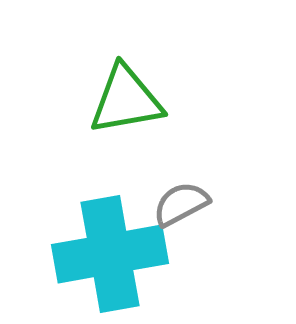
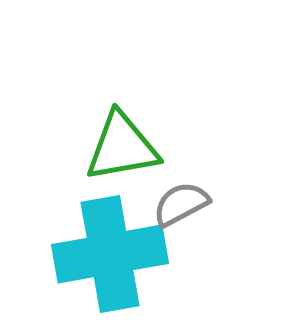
green triangle: moved 4 px left, 47 px down
